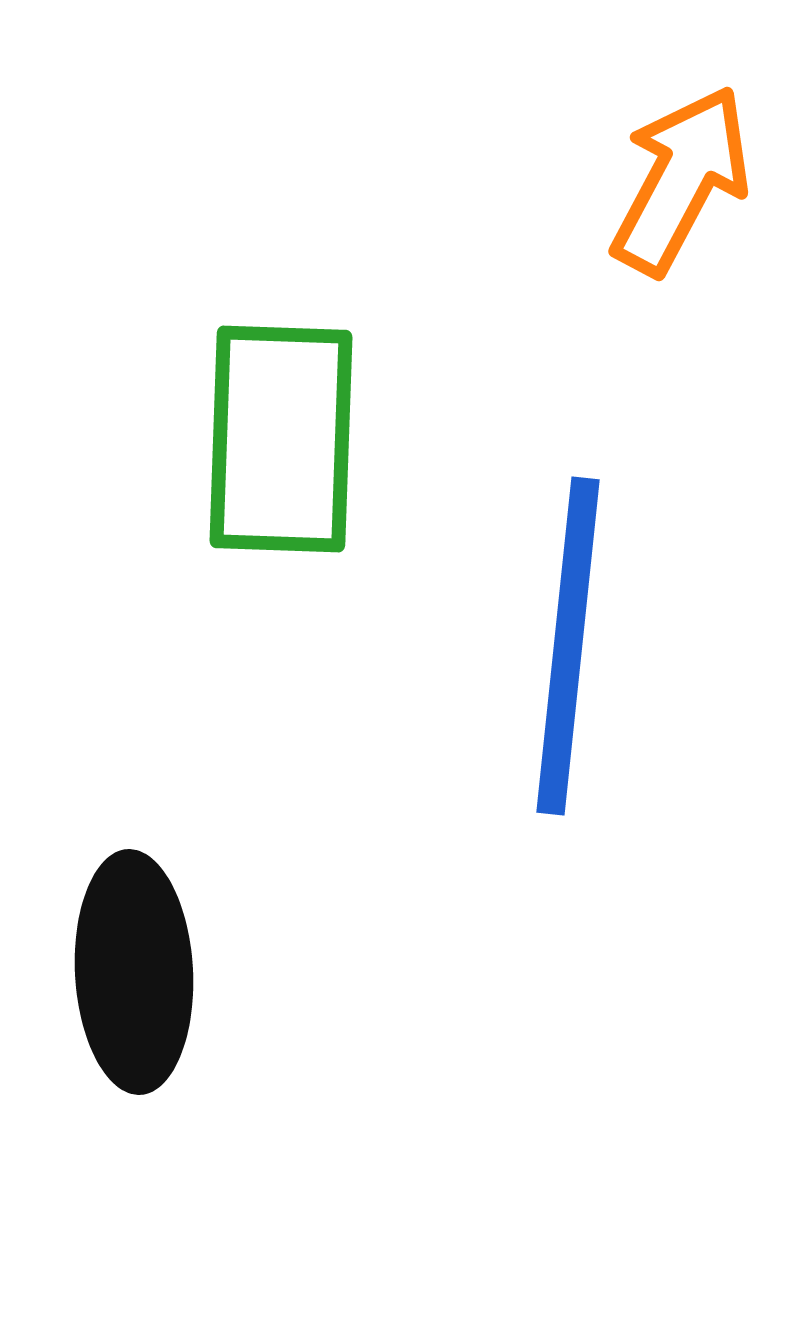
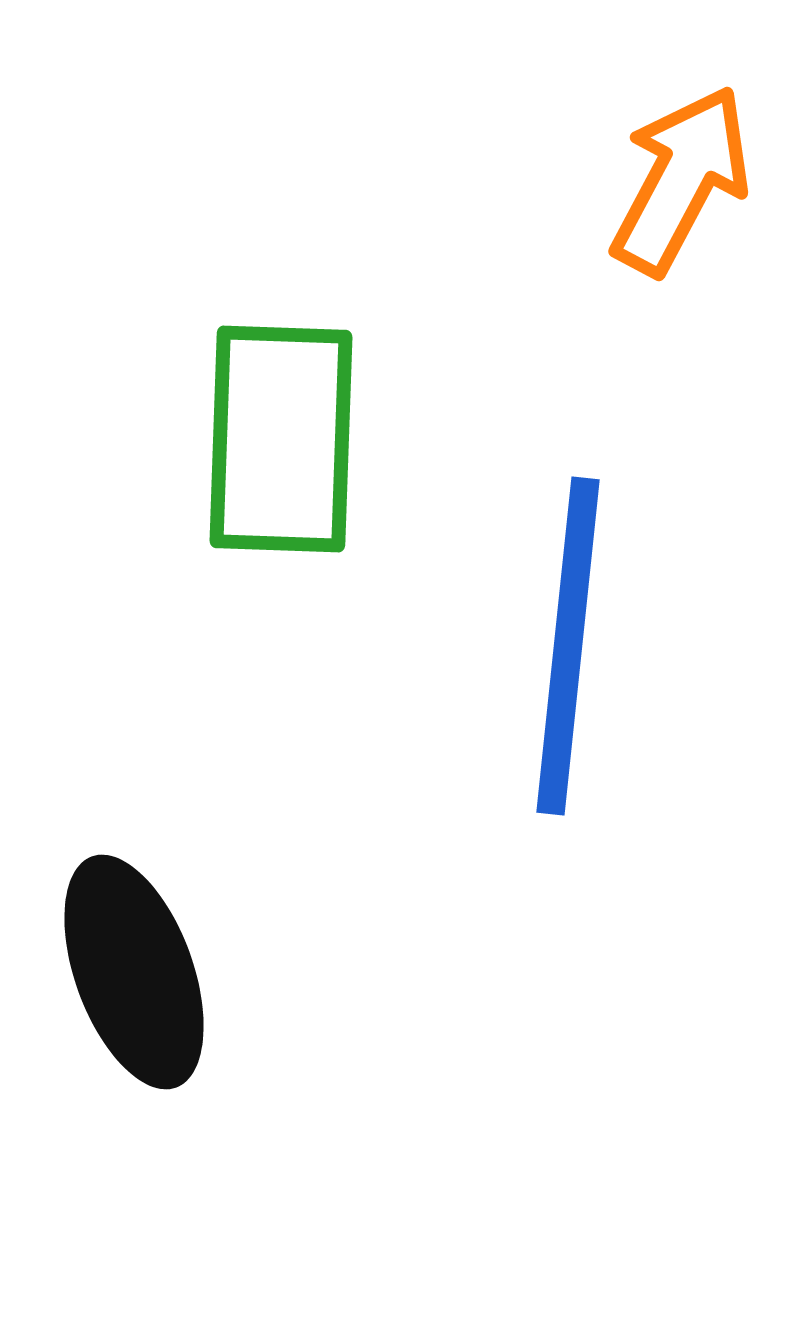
black ellipse: rotated 17 degrees counterclockwise
